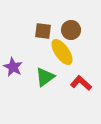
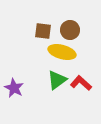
brown circle: moved 1 px left
yellow ellipse: rotated 40 degrees counterclockwise
purple star: moved 1 px right, 21 px down
green triangle: moved 12 px right, 3 px down
